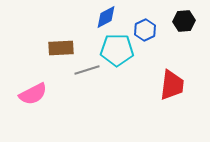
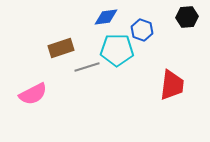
blue diamond: rotated 20 degrees clockwise
black hexagon: moved 3 px right, 4 px up
blue hexagon: moved 3 px left; rotated 15 degrees counterclockwise
brown rectangle: rotated 15 degrees counterclockwise
gray line: moved 3 px up
